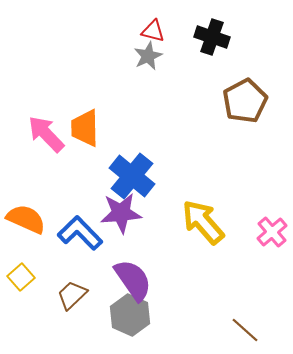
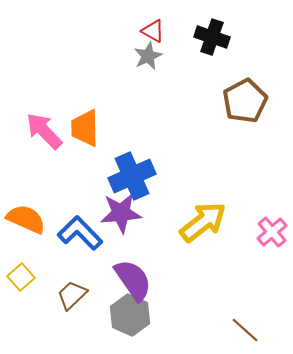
red triangle: rotated 15 degrees clockwise
pink arrow: moved 2 px left, 3 px up
blue cross: rotated 27 degrees clockwise
yellow arrow: rotated 93 degrees clockwise
